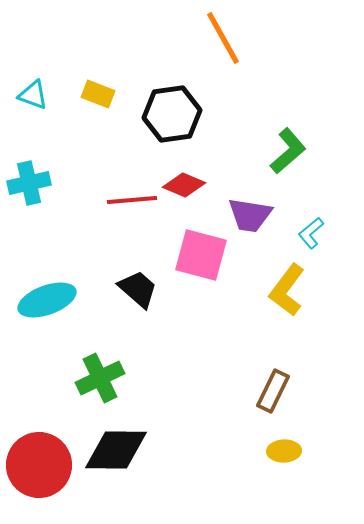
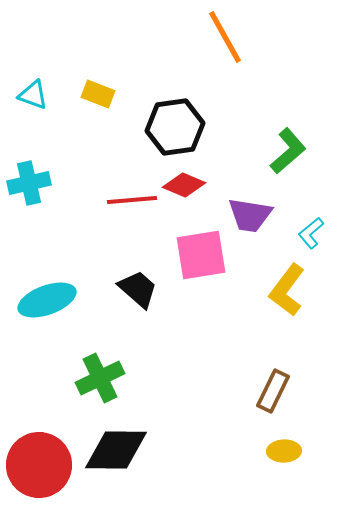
orange line: moved 2 px right, 1 px up
black hexagon: moved 3 px right, 13 px down
pink square: rotated 24 degrees counterclockwise
